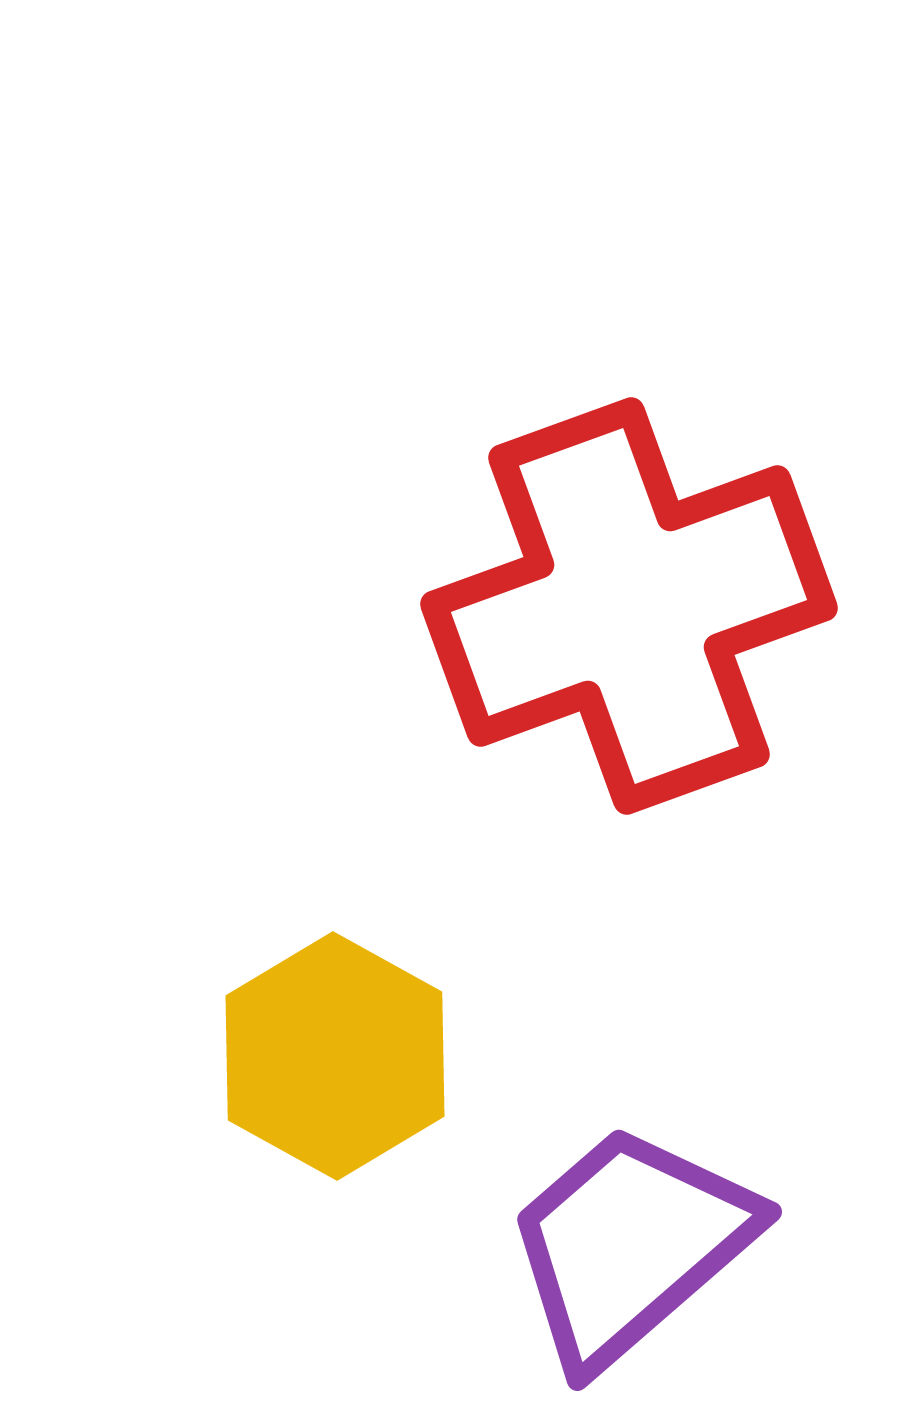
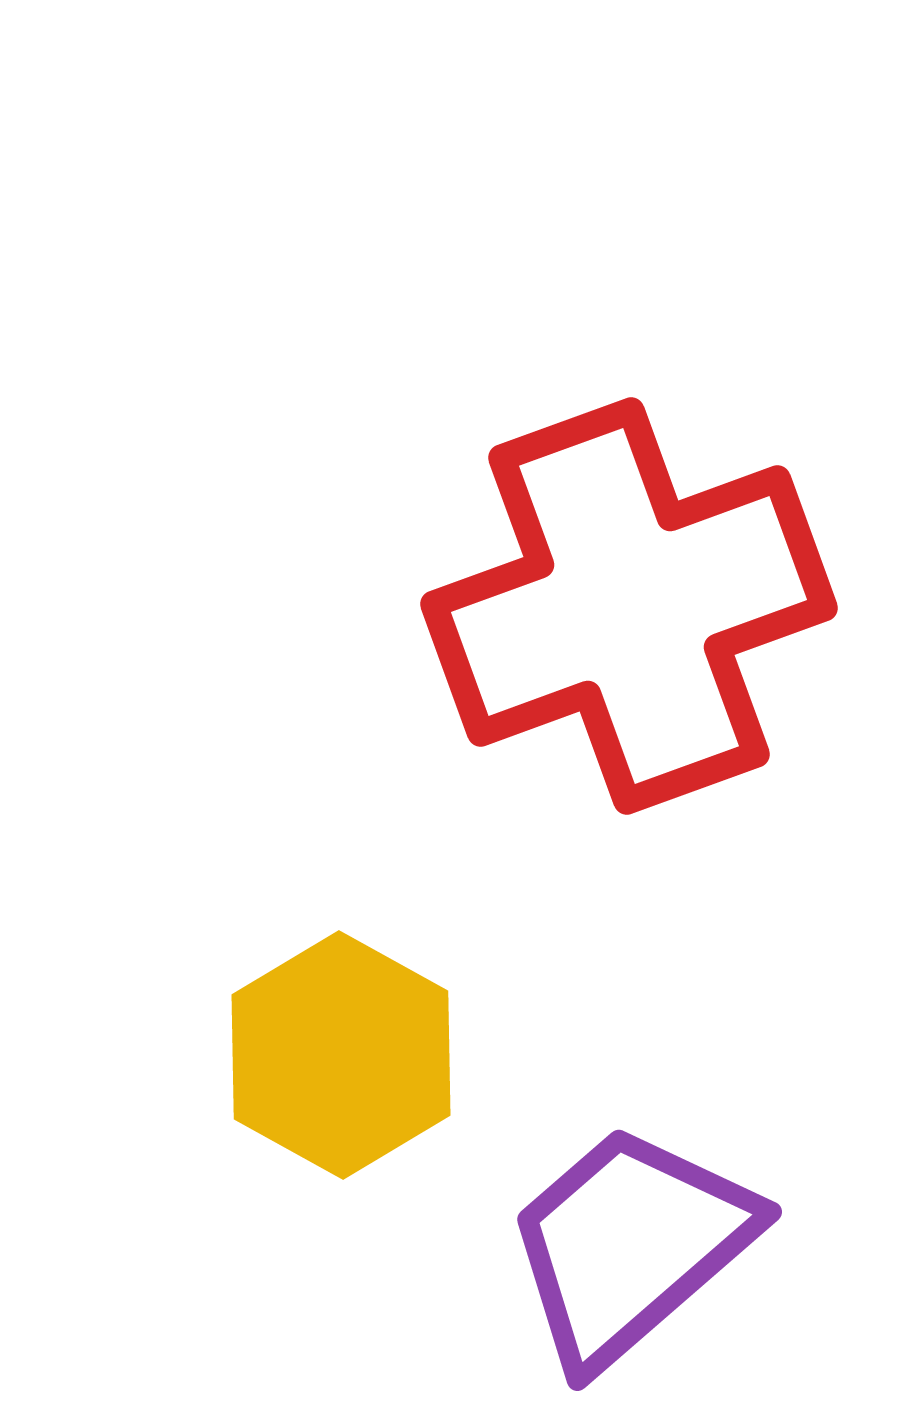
yellow hexagon: moved 6 px right, 1 px up
